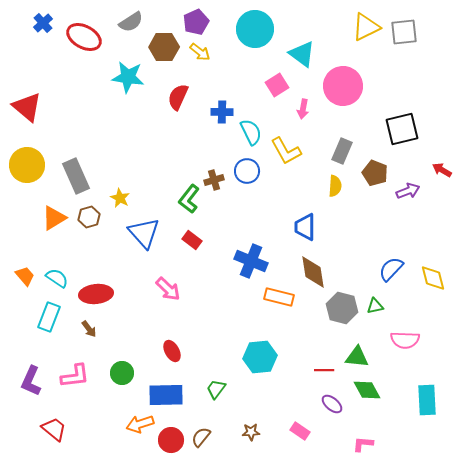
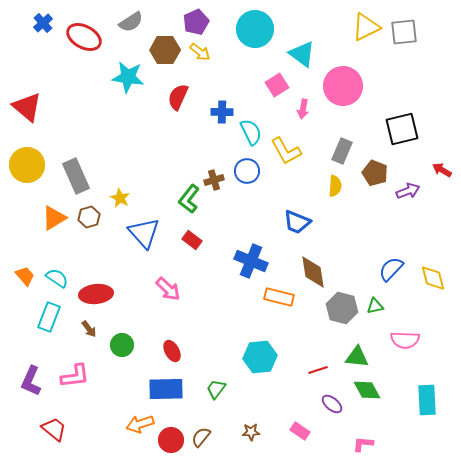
brown hexagon at (164, 47): moved 1 px right, 3 px down
blue trapezoid at (305, 227): moved 8 px left, 5 px up; rotated 68 degrees counterclockwise
red line at (324, 370): moved 6 px left; rotated 18 degrees counterclockwise
green circle at (122, 373): moved 28 px up
blue rectangle at (166, 395): moved 6 px up
